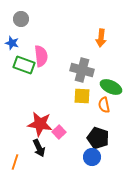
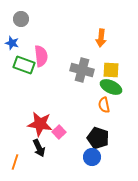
yellow square: moved 29 px right, 26 px up
